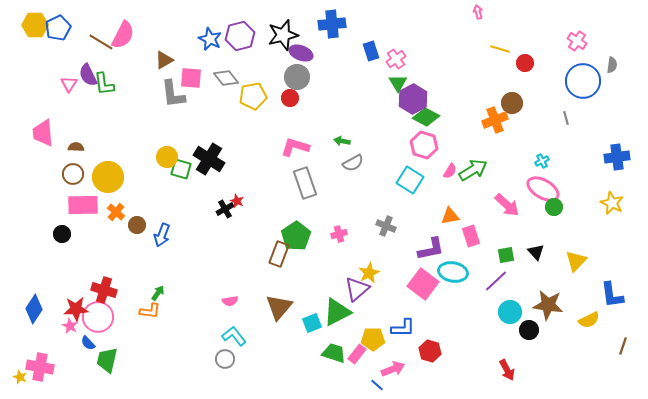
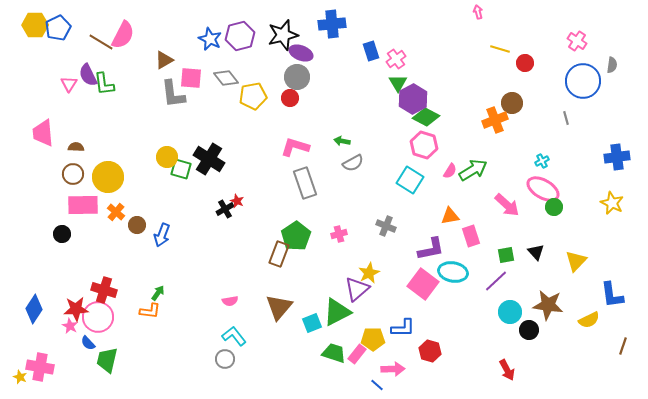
pink arrow at (393, 369): rotated 20 degrees clockwise
